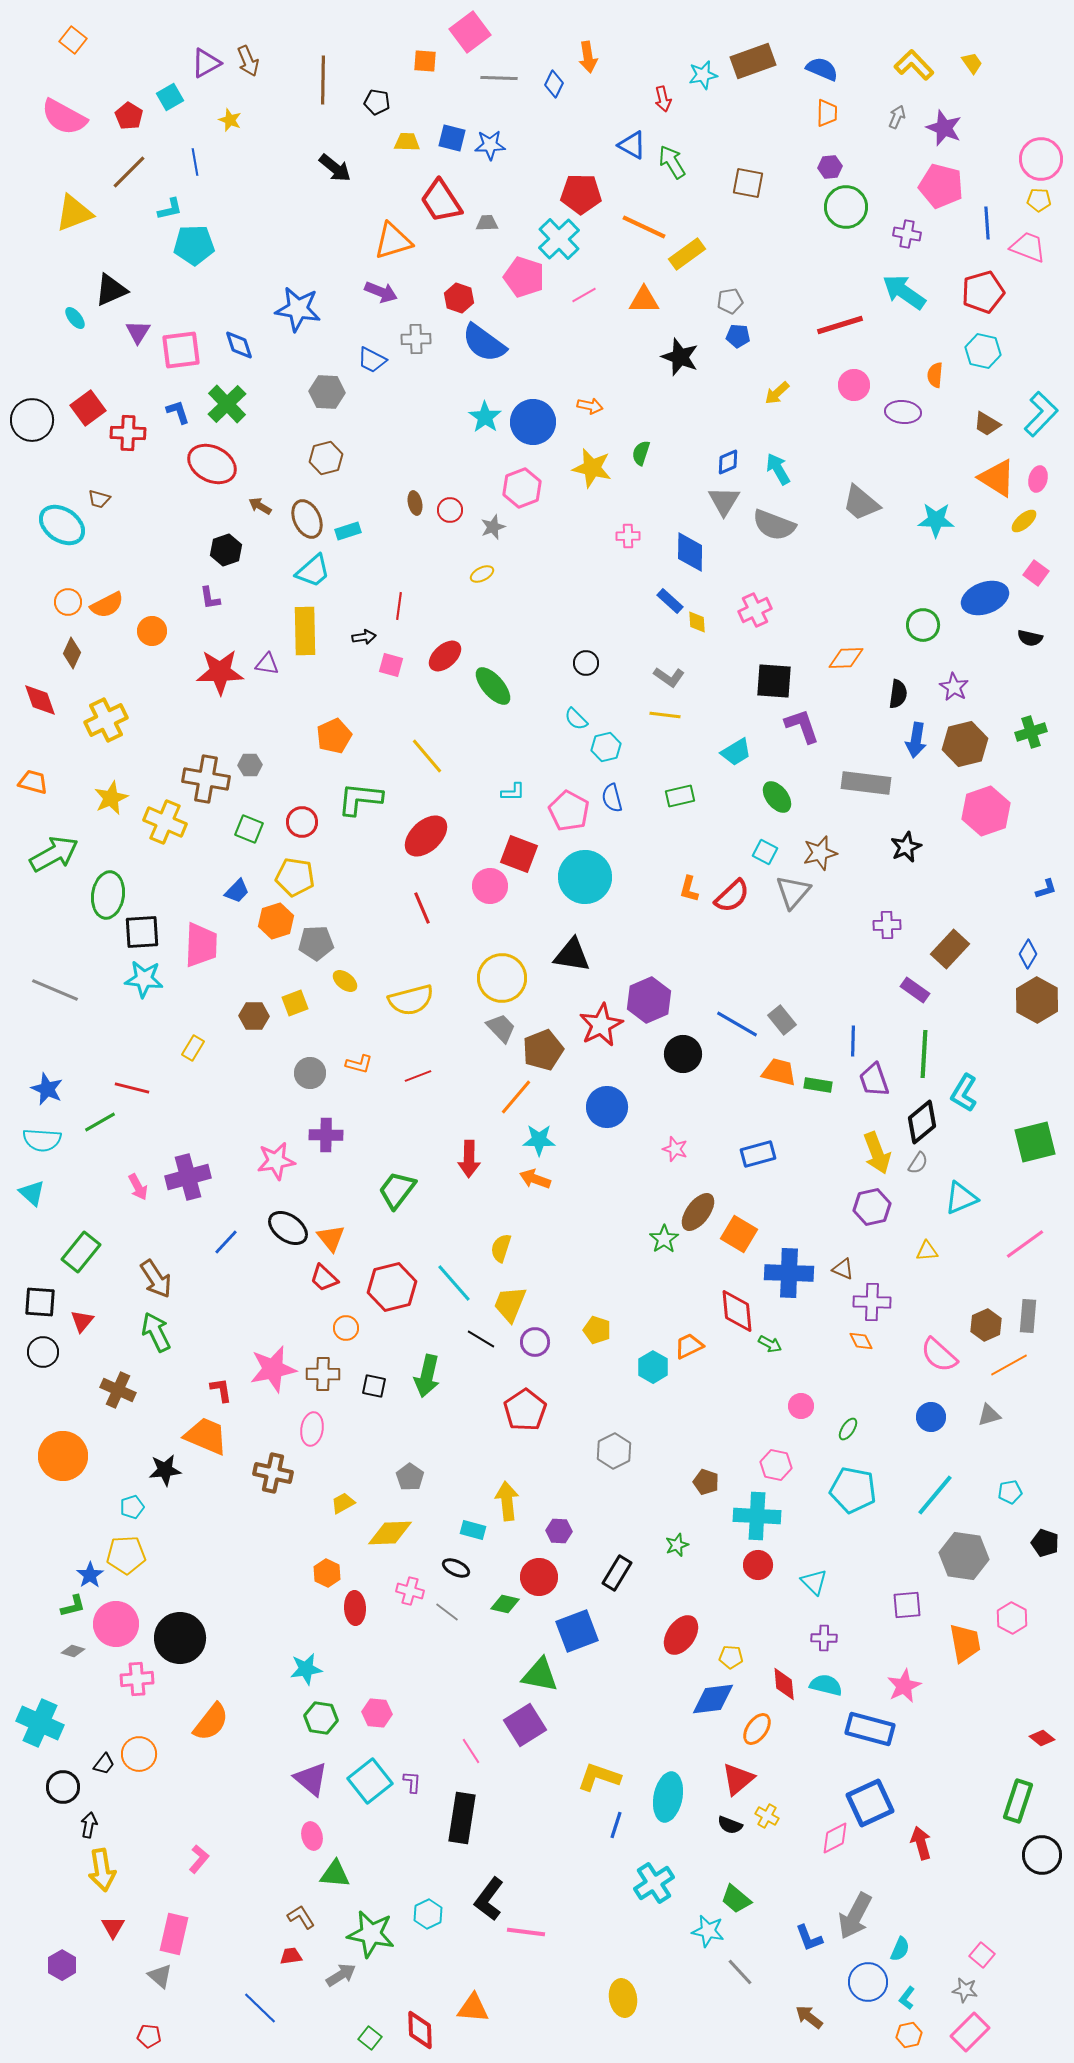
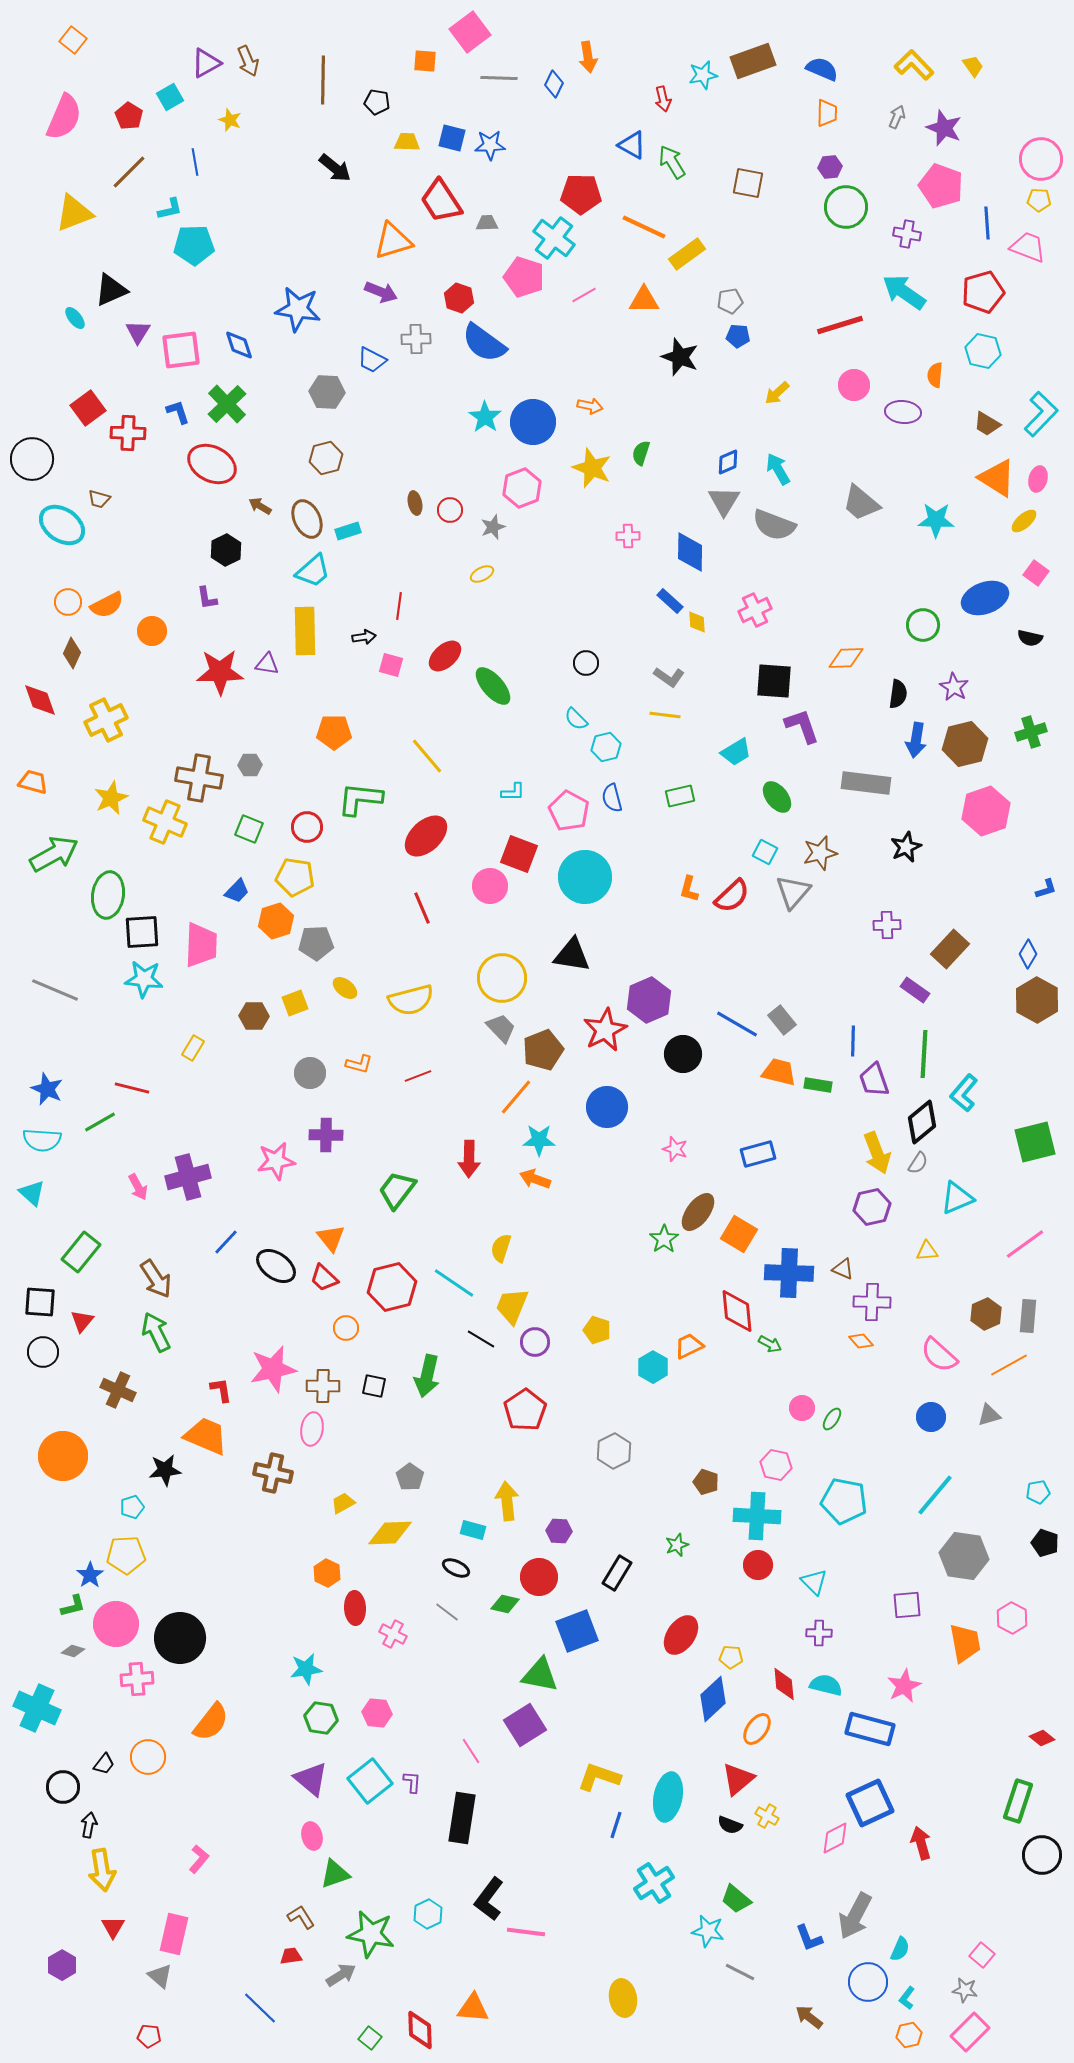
yellow trapezoid at (972, 63): moved 1 px right, 3 px down
pink semicircle at (64, 117): rotated 96 degrees counterclockwise
pink pentagon at (941, 186): rotated 6 degrees clockwise
cyan cross at (559, 239): moved 5 px left, 1 px up; rotated 9 degrees counterclockwise
black circle at (32, 420): moved 39 px down
yellow star at (592, 468): rotated 9 degrees clockwise
black hexagon at (226, 550): rotated 8 degrees counterclockwise
purple L-shape at (210, 598): moved 3 px left
orange pentagon at (334, 736): moved 4 px up; rotated 24 degrees clockwise
brown cross at (206, 779): moved 7 px left, 1 px up
red circle at (302, 822): moved 5 px right, 5 px down
yellow ellipse at (345, 981): moved 7 px down
red star at (601, 1025): moved 4 px right, 5 px down
cyan L-shape at (964, 1093): rotated 9 degrees clockwise
cyan triangle at (961, 1198): moved 4 px left
black ellipse at (288, 1228): moved 12 px left, 38 px down
cyan line at (454, 1283): rotated 15 degrees counterclockwise
yellow trapezoid at (510, 1304): moved 2 px right, 2 px down
brown hexagon at (986, 1325): moved 11 px up
orange diamond at (861, 1341): rotated 15 degrees counterclockwise
brown cross at (323, 1374): moved 12 px down
pink circle at (801, 1406): moved 1 px right, 2 px down
green ellipse at (848, 1429): moved 16 px left, 10 px up
cyan pentagon at (853, 1490): moved 9 px left, 11 px down
cyan pentagon at (1010, 1492): moved 28 px right
pink cross at (410, 1591): moved 17 px left, 43 px down; rotated 12 degrees clockwise
purple cross at (824, 1638): moved 5 px left, 5 px up
blue diamond at (713, 1699): rotated 36 degrees counterclockwise
cyan cross at (40, 1723): moved 3 px left, 15 px up
orange circle at (139, 1754): moved 9 px right, 3 px down
green triangle at (335, 1874): rotated 24 degrees counterclockwise
gray line at (740, 1972): rotated 20 degrees counterclockwise
